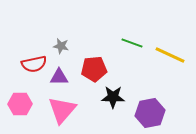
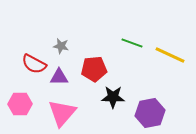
red semicircle: rotated 40 degrees clockwise
pink triangle: moved 3 px down
